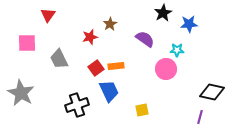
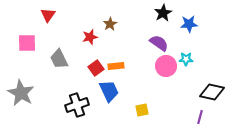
purple semicircle: moved 14 px right, 4 px down
cyan star: moved 9 px right, 9 px down
pink circle: moved 3 px up
